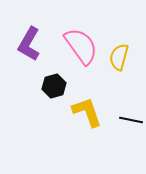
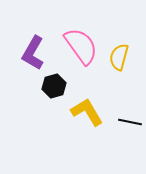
purple L-shape: moved 4 px right, 9 px down
yellow L-shape: rotated 12 degrees counterclockwise
black line: moved 1 px left, 2 px down
